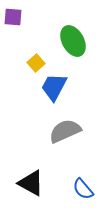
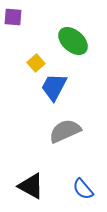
green ellipse: rotated 20 degrees counterclockwise
black triangle: moved 3 px down
